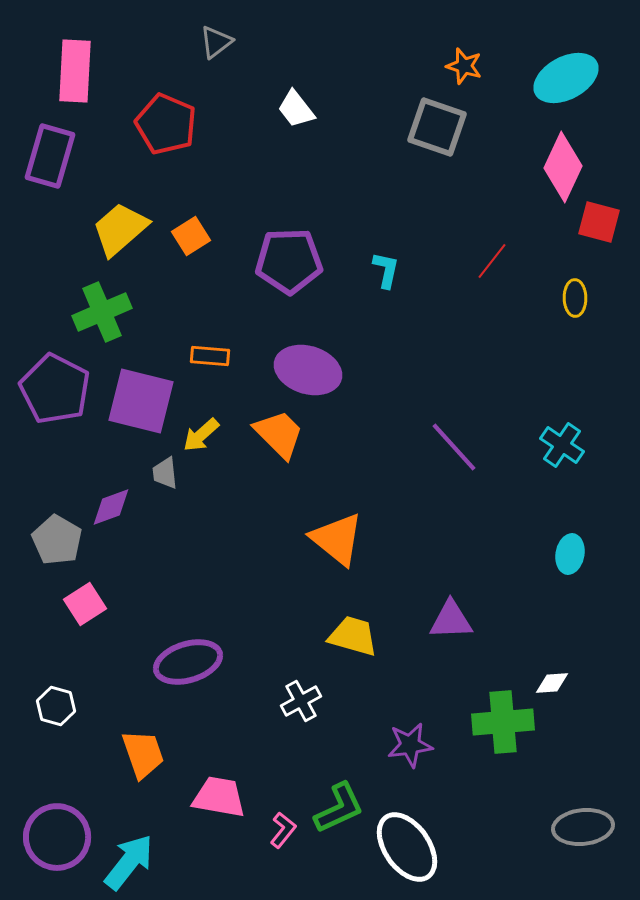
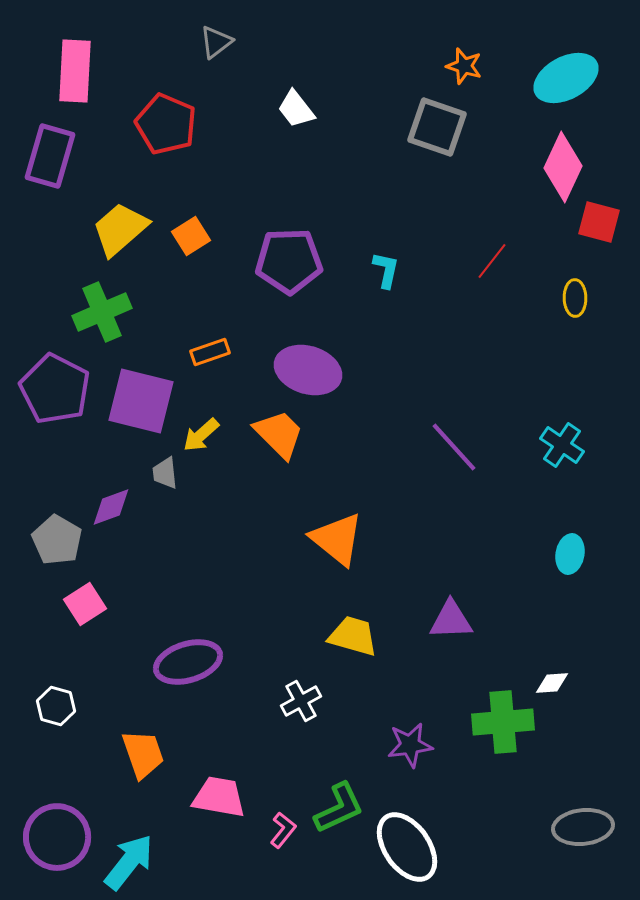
orange rectangle at (210, 356): moved 4 px up; rotated 24 degrees counterclockwise
